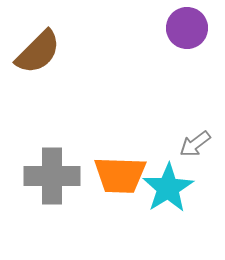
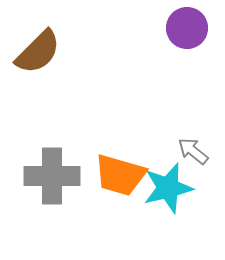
gray arrow: moved 2 px left, 7 px down; rotated 76 degrees clockwise
orange trapezoid: rotated 14 degrees clockwise
cyan star: rotated 18 degrees clockwise
